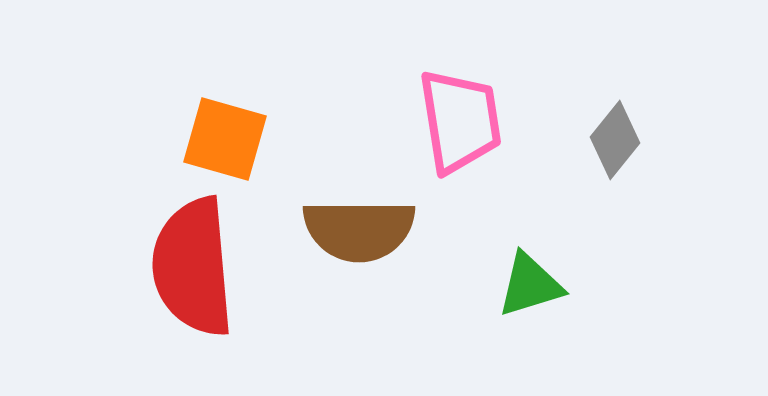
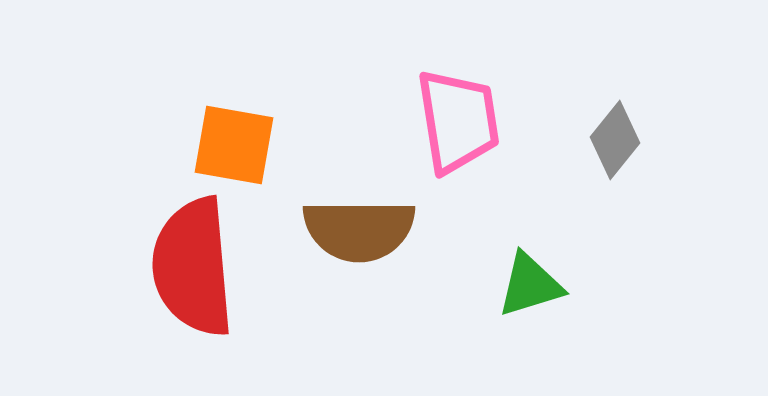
pink trapezoid: moved 2 px left
orange square: moved 9 px right, 6 px down; rotated 6 degrees counterclockwise
